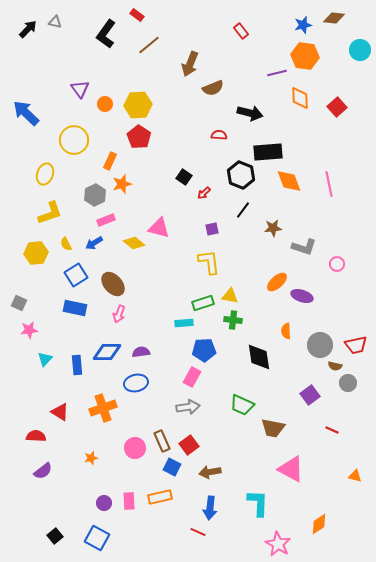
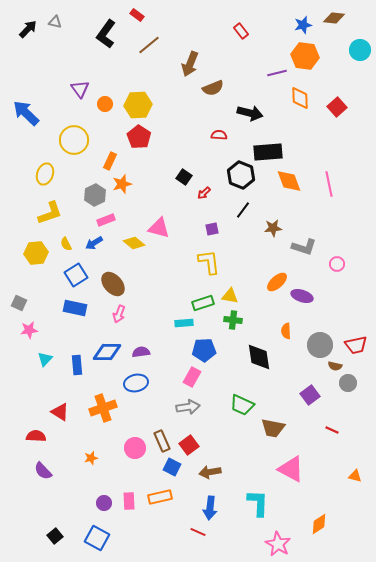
purple semicircle at (43, 471): rotated 84 degrees clockwise
